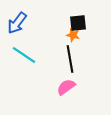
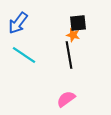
blue arrow: moved 1 px right
black line: moved 1 px left, 4 px up
pink semicircle: moved 12 px down
